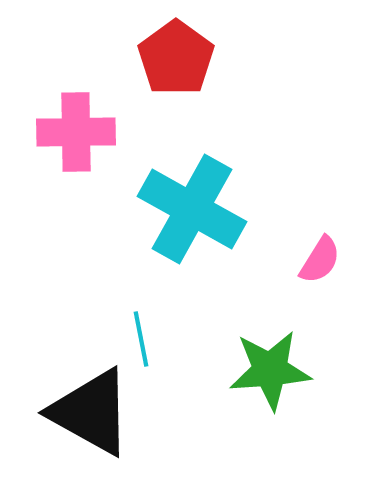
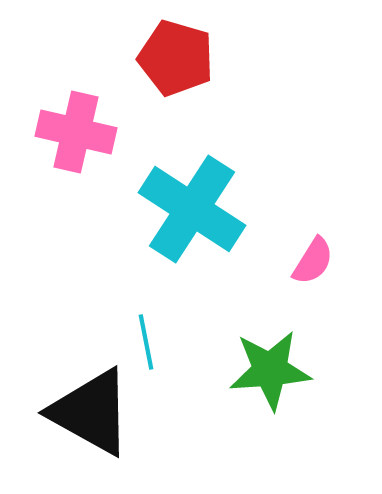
red pentagon: rotated 20 degrees counterclockwise
pink cross: rotated 14 degrees clockwise
cyan cross: rotated 4 degrees clockwise
pink semicircle: moved 7 px left, 1 px down
cyan line: moved 5 px right, 3 px down
